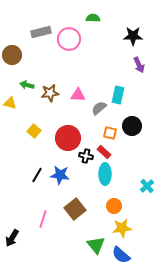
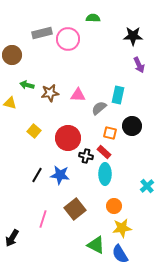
gray rectangle: moved 1 px right, 1 px down
pink circle: moved 1 px left
green triangle: rotated 24 degrees counterclockwise
blue semicircle: moved 1 px left, 1 px up; rotated 18 degrees clockwise
